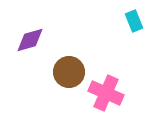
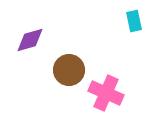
cyan rectangle: rotated 10 degrees clockwise
brown circle: moved 2 px up
